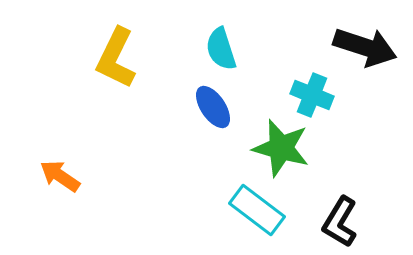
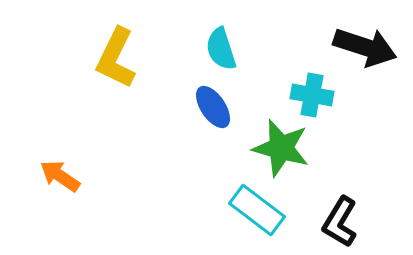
cyan cross: rotated 12 degrees counterclockwise
